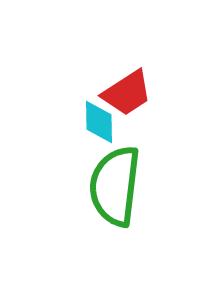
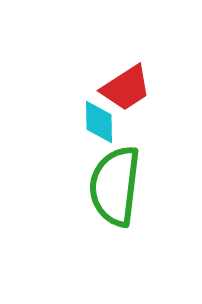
red trapezoid: moved 1 px left, 5 px up
